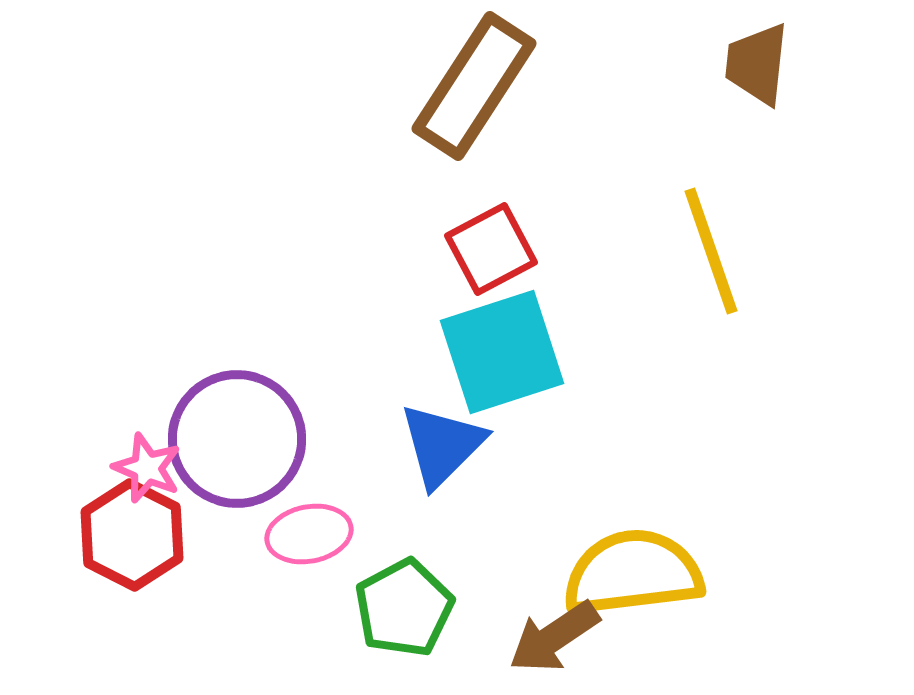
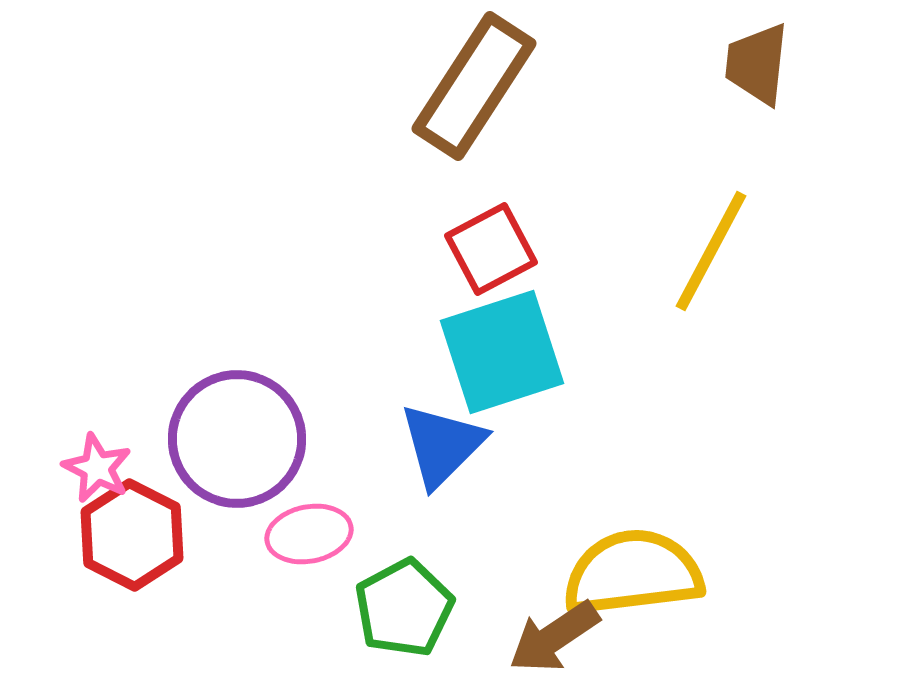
yellow line: rotated 47 degrees clockwise
pink star: moved 50 px left; rotated 4 degrees clockwise
